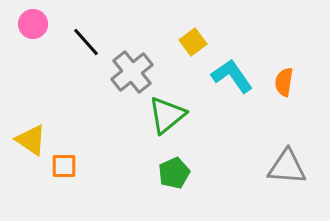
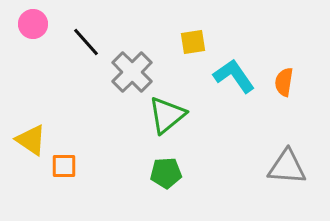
yellow square: rotated 28 degrees clockwise
gray cross: rotated 6 degrees counterclockwise
cyan L-shape: moved 2 px right
green pentagon: moved 8 px left; rotated 20 degrees clockwise
